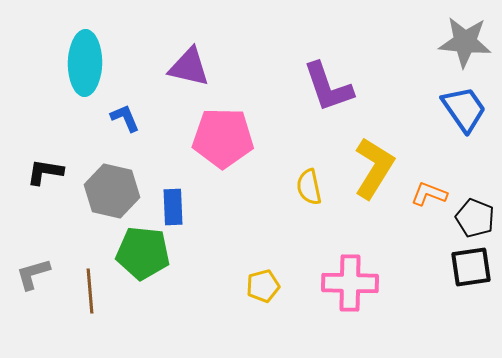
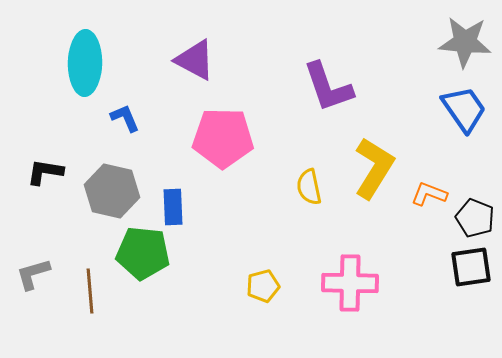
purple triangle: moved 6 px right, 7 px up; rotated 15 degrees clockwise
